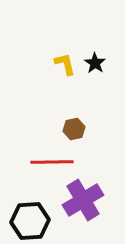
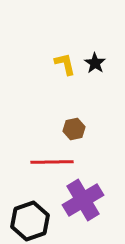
black hexagon: rotated 15 degrees counterclockwise
